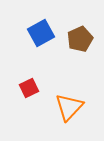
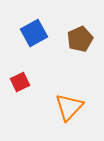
blue square: moved 7 px left
red square: moved 9 px left, 6 px up
